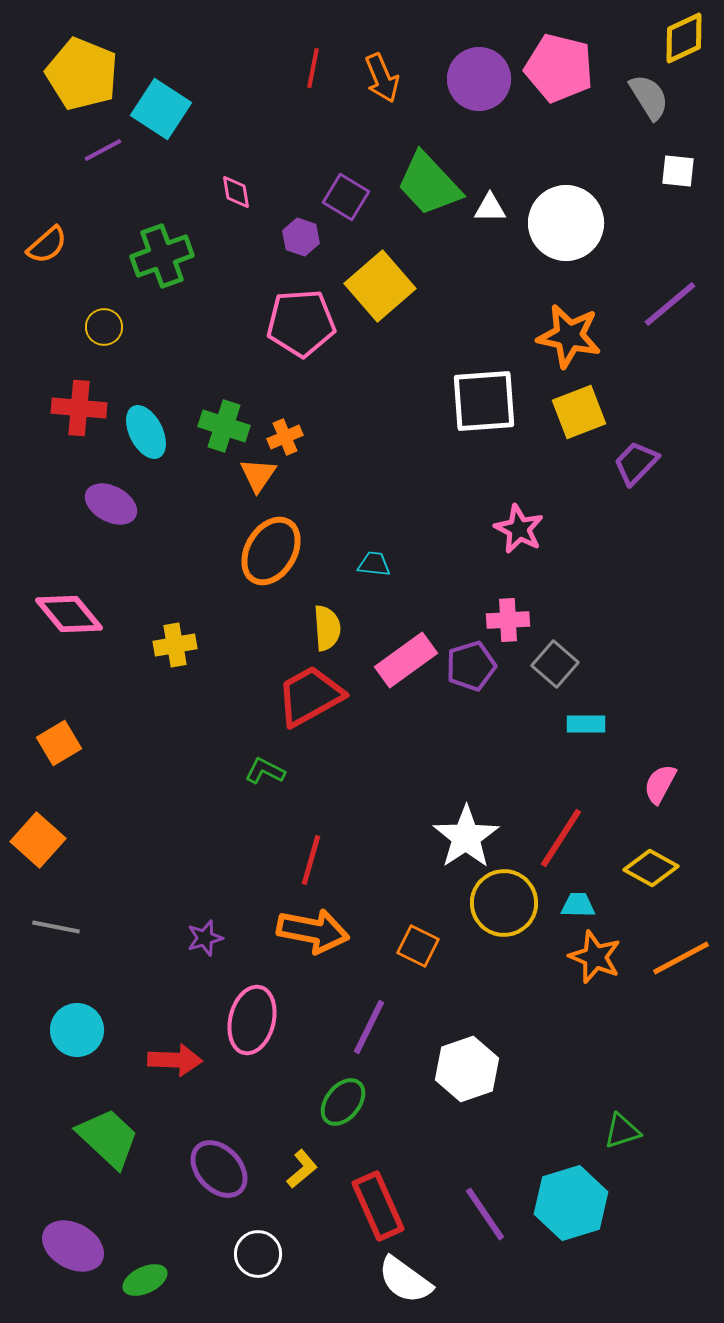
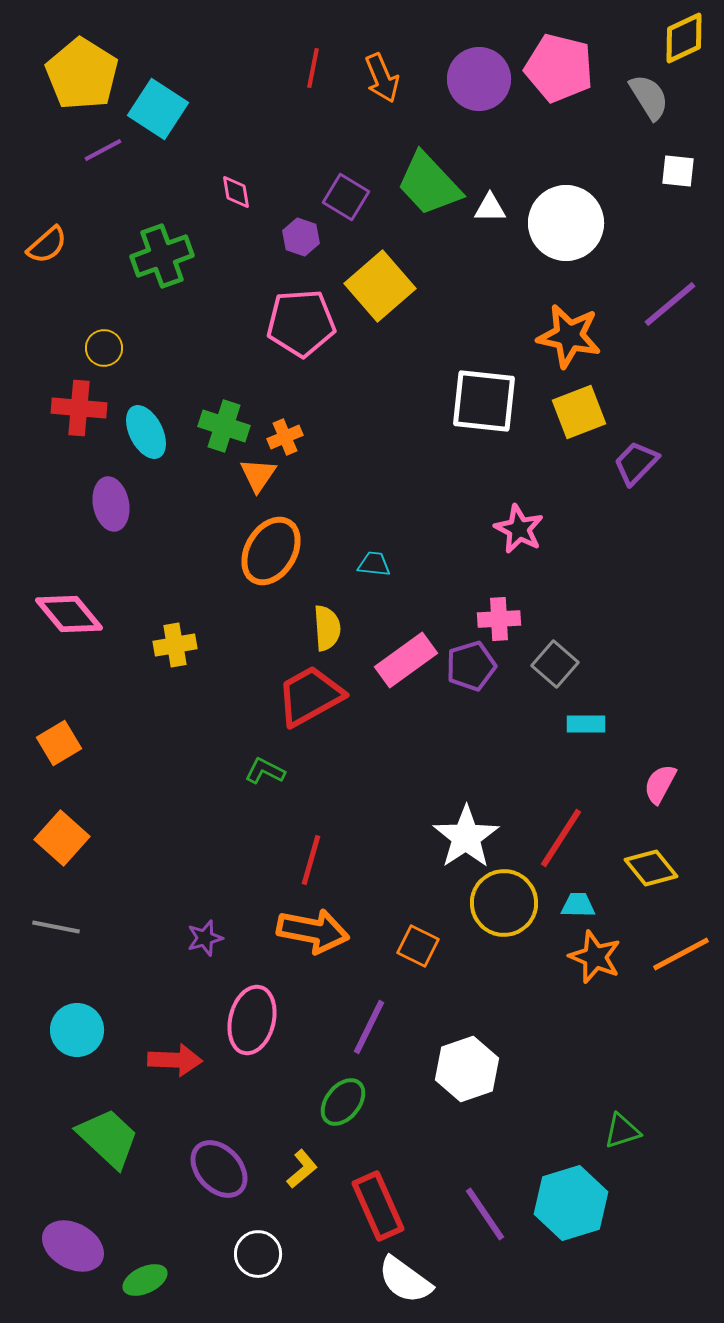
yellow pentagon at (82, 74): rotated 10 degrees clockwise
cyan square at (161, 109): moved 3 px left
yellow circle at (104, 327): moved 21 px down
white square at (484, 401): rotated 10 degrees clockwise
purple ellipse at (111, 504): rotated 51 degrees clockwise
pink cross at (508, 620): moved 9 px left, 1 px up
orange square at (38, 840): moved 24 px right, 2 px up
yellow diamond at (651, 868): rotated 22 degrees clockwise
orange line at (681, 958): moved 4 px up
